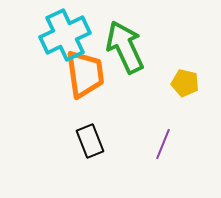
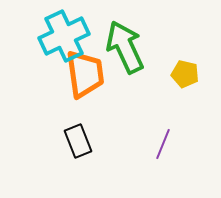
cyan cross: moved 1 px left, 1 px down
yellow pentagon: moved 9 px up
black rectangle: moved 12 px left
